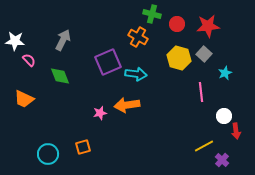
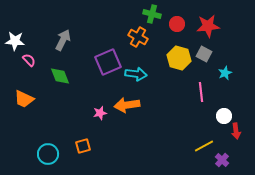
gray square: rotated 14 degrees counterclockwise
orange square: moved 1 px up
